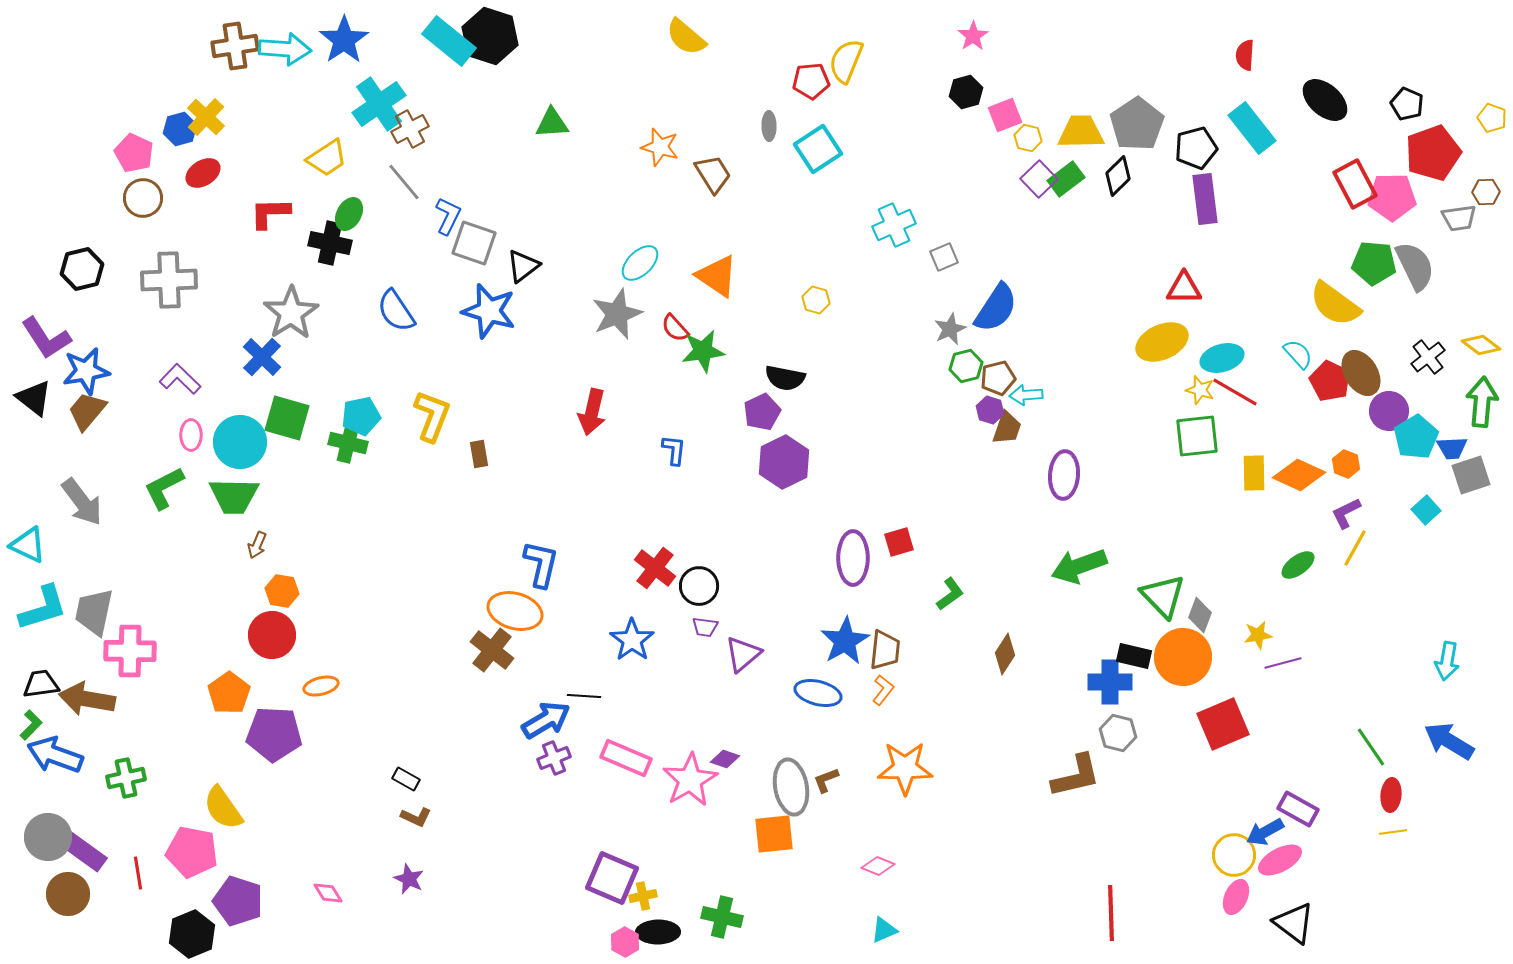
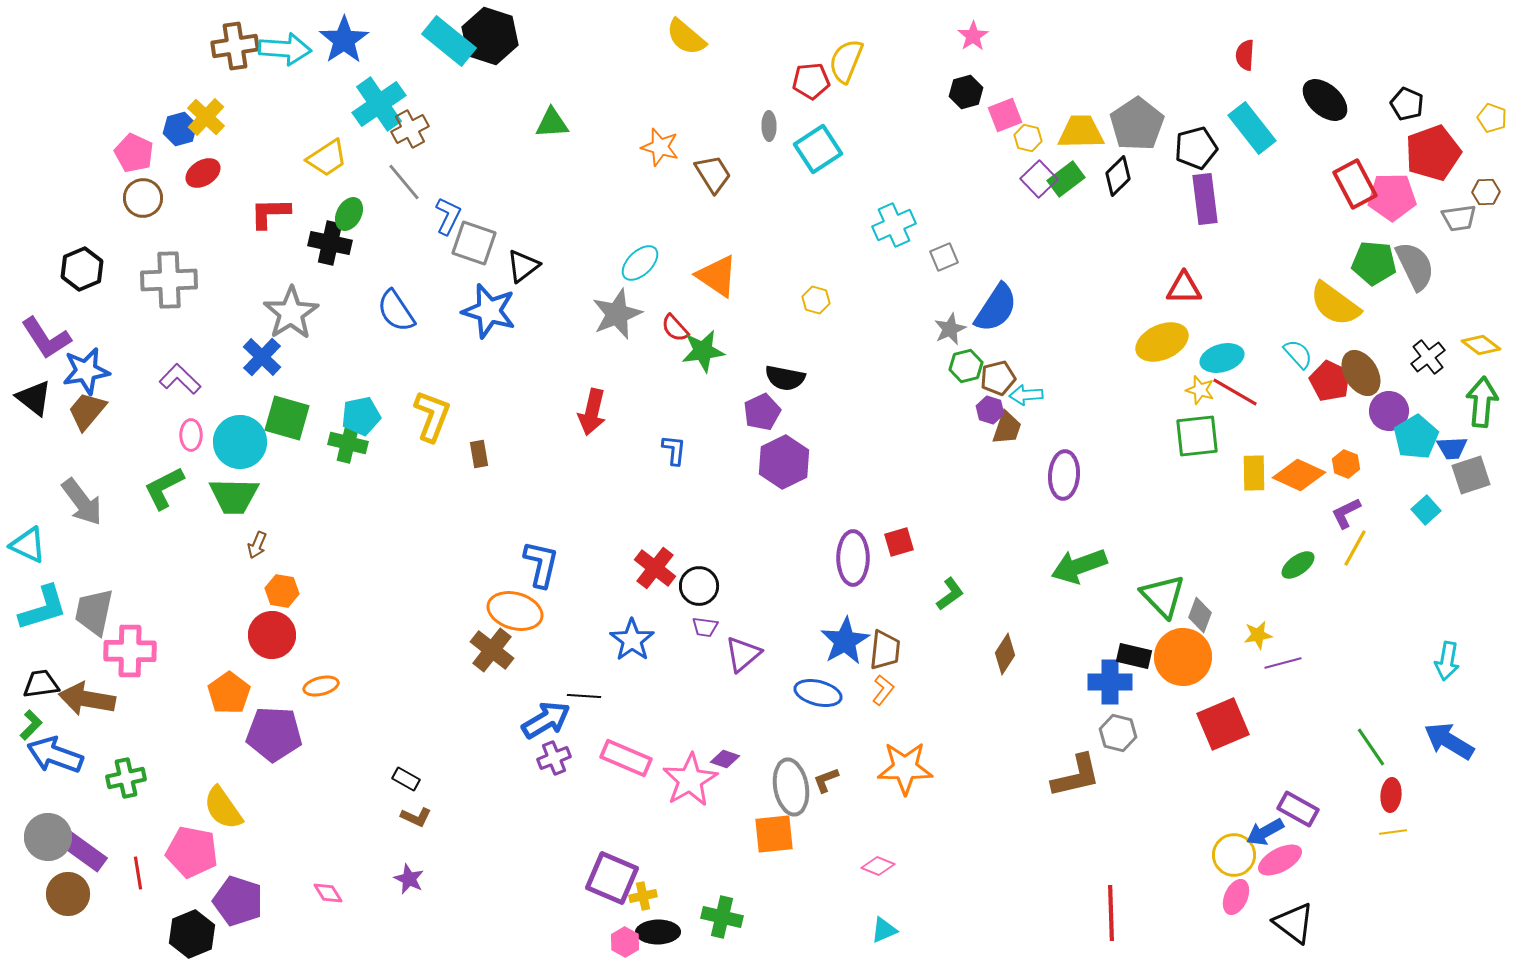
black hexagon at (82, 269): rotated 9 degrees counterclockwise
